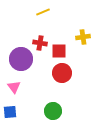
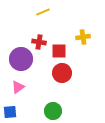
red cross: moved 1 px left, 1 px up
pink triangle: moved 4 px right; rotated 32 degrees clockwise
